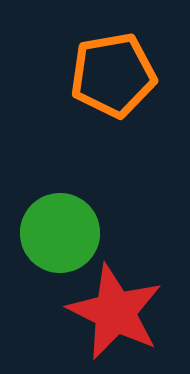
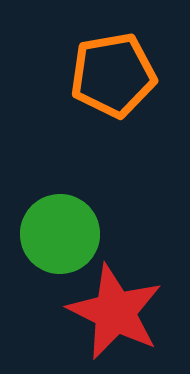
green circle: moved 1 px down
